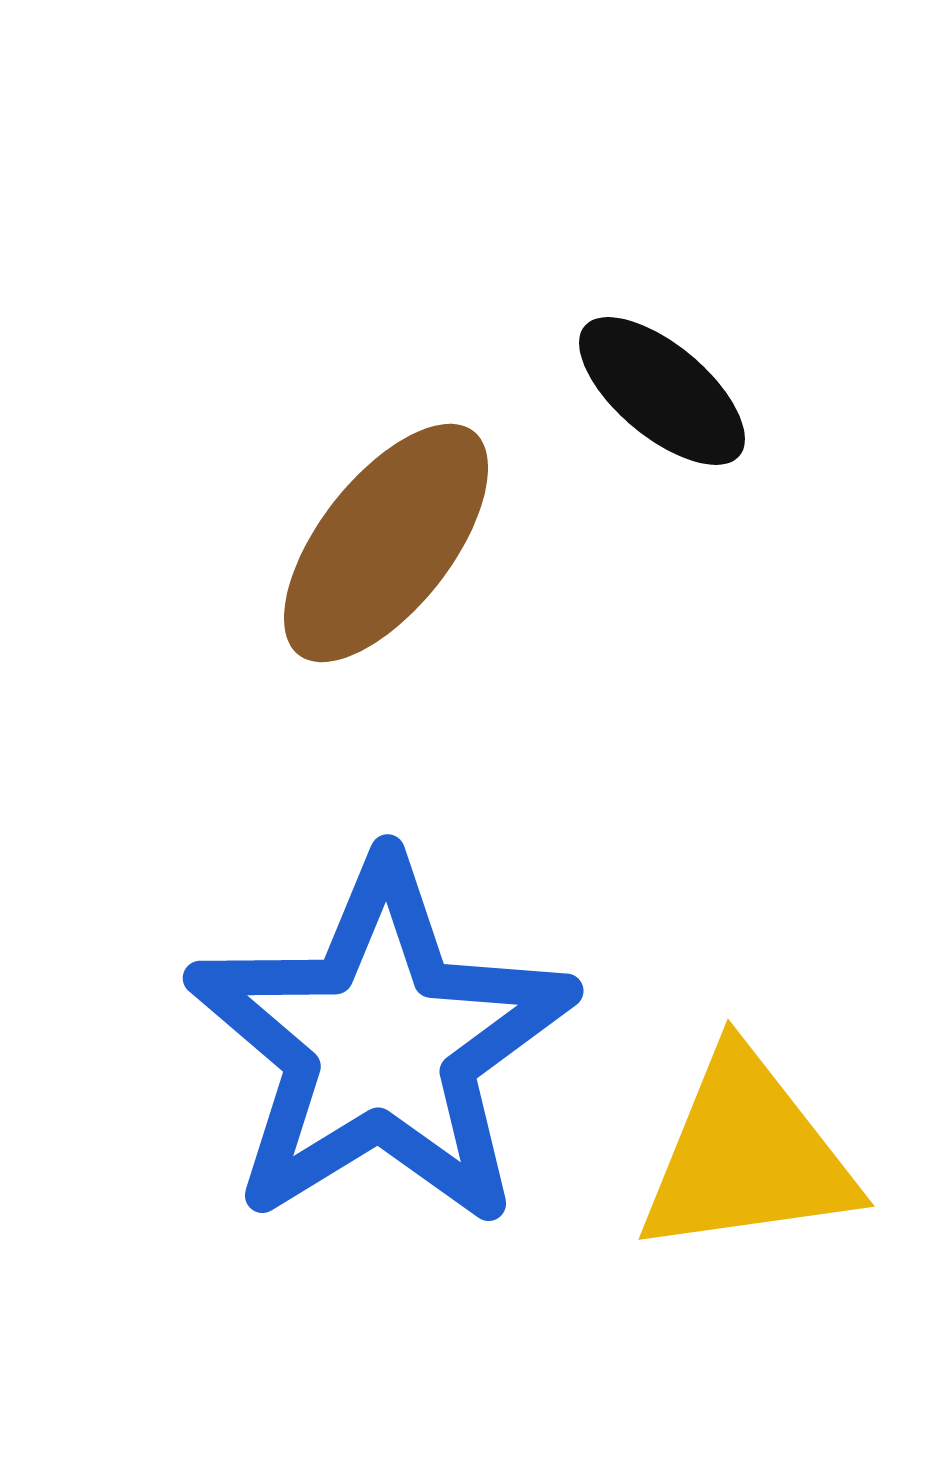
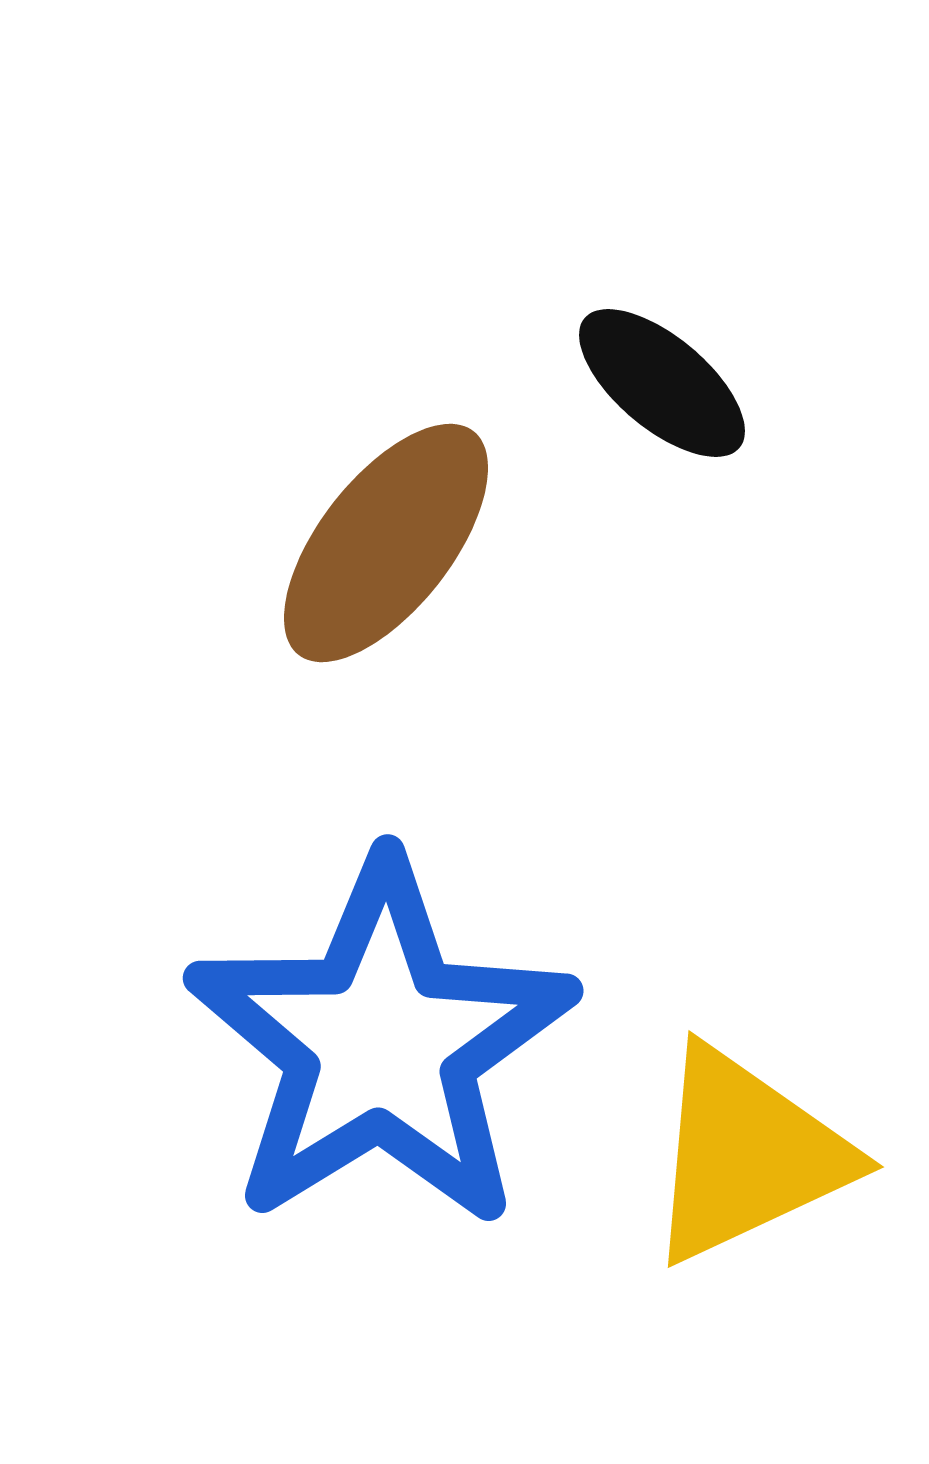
black ellipse: moved 8 px up
yellow triangle: rotated 17 degrees counterclockwise
